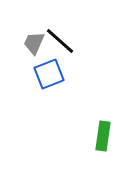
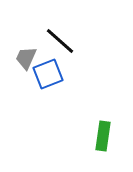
gray trapezoid: moved 8 px left, 15 px down
blue square: moved 1 px left
